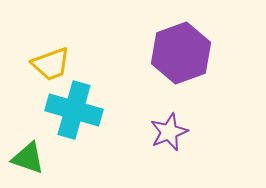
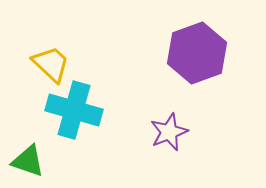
purple hexagon: moved 16 px right
yellow trapezoid: rotated 117 degrees counterclockwise
green triangle: moved 3 px down
